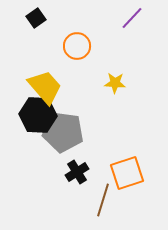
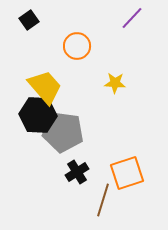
black square: moved 7 px left, 2 px down
